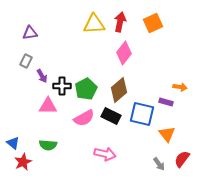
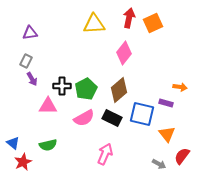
red arrow: moved 9 px right, 4 px up
purple arrow: moved 10 px left, 3 px down
purple rectangle: moved 1 px down
black rectangle: moved 1 px right, 2 px down
green semicircle: rotated 18 degrees counterclockwise
pink arrow: rotated 80 degrees counterclockwise
red semicircle: moved 3 px up
gray arrow: rotated 24 degrees counterclockwise
